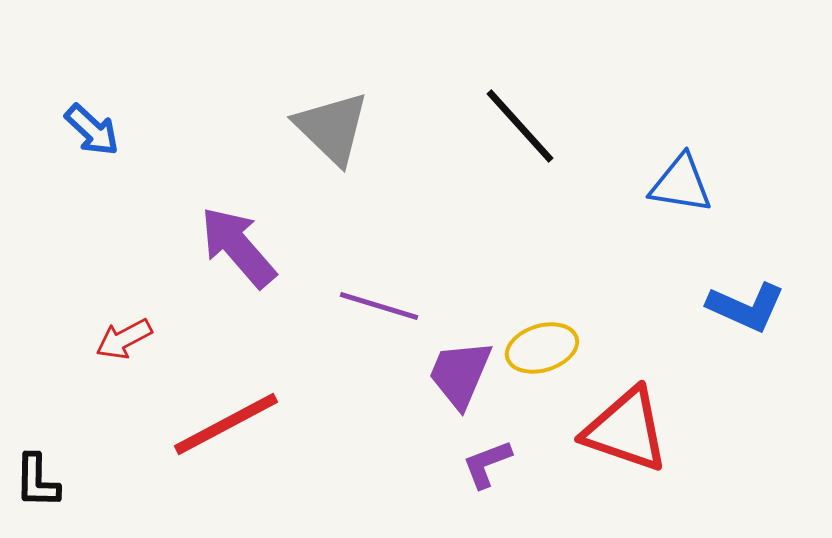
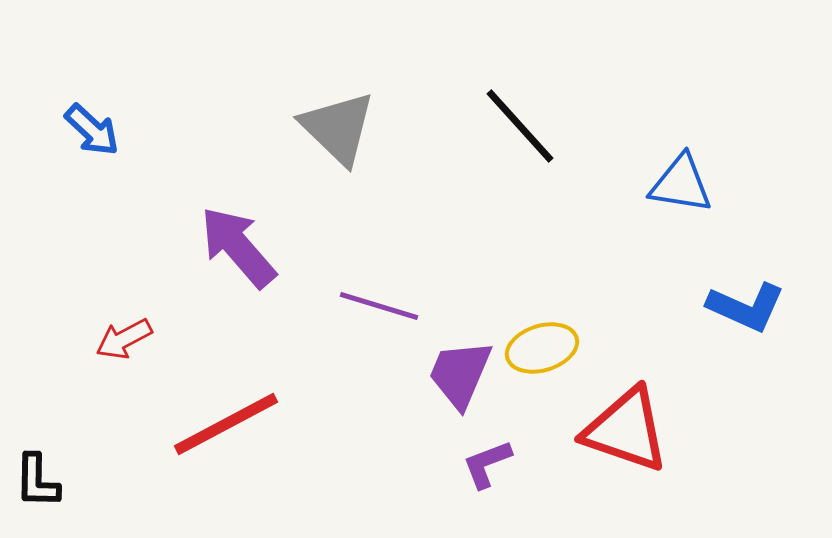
gray triangle: moved 6 px right
